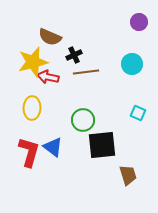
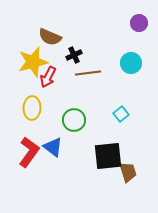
purple circle: moved 1 px down
cyan circle: moved 1 px left, 1 px up
brown line: moved 2 px right, 1 px down
red arrow: rotated 75 degrees counterclockwise
cyan square: moved 17 px left, 1 px down; rotated 28 degrees clockwise
green circle: moved 9 px left
black square: moved 6 px right, 11 px down
red L-shape: rotated 20 degrees clockwise
brown trapezoid: moved 3 px up
